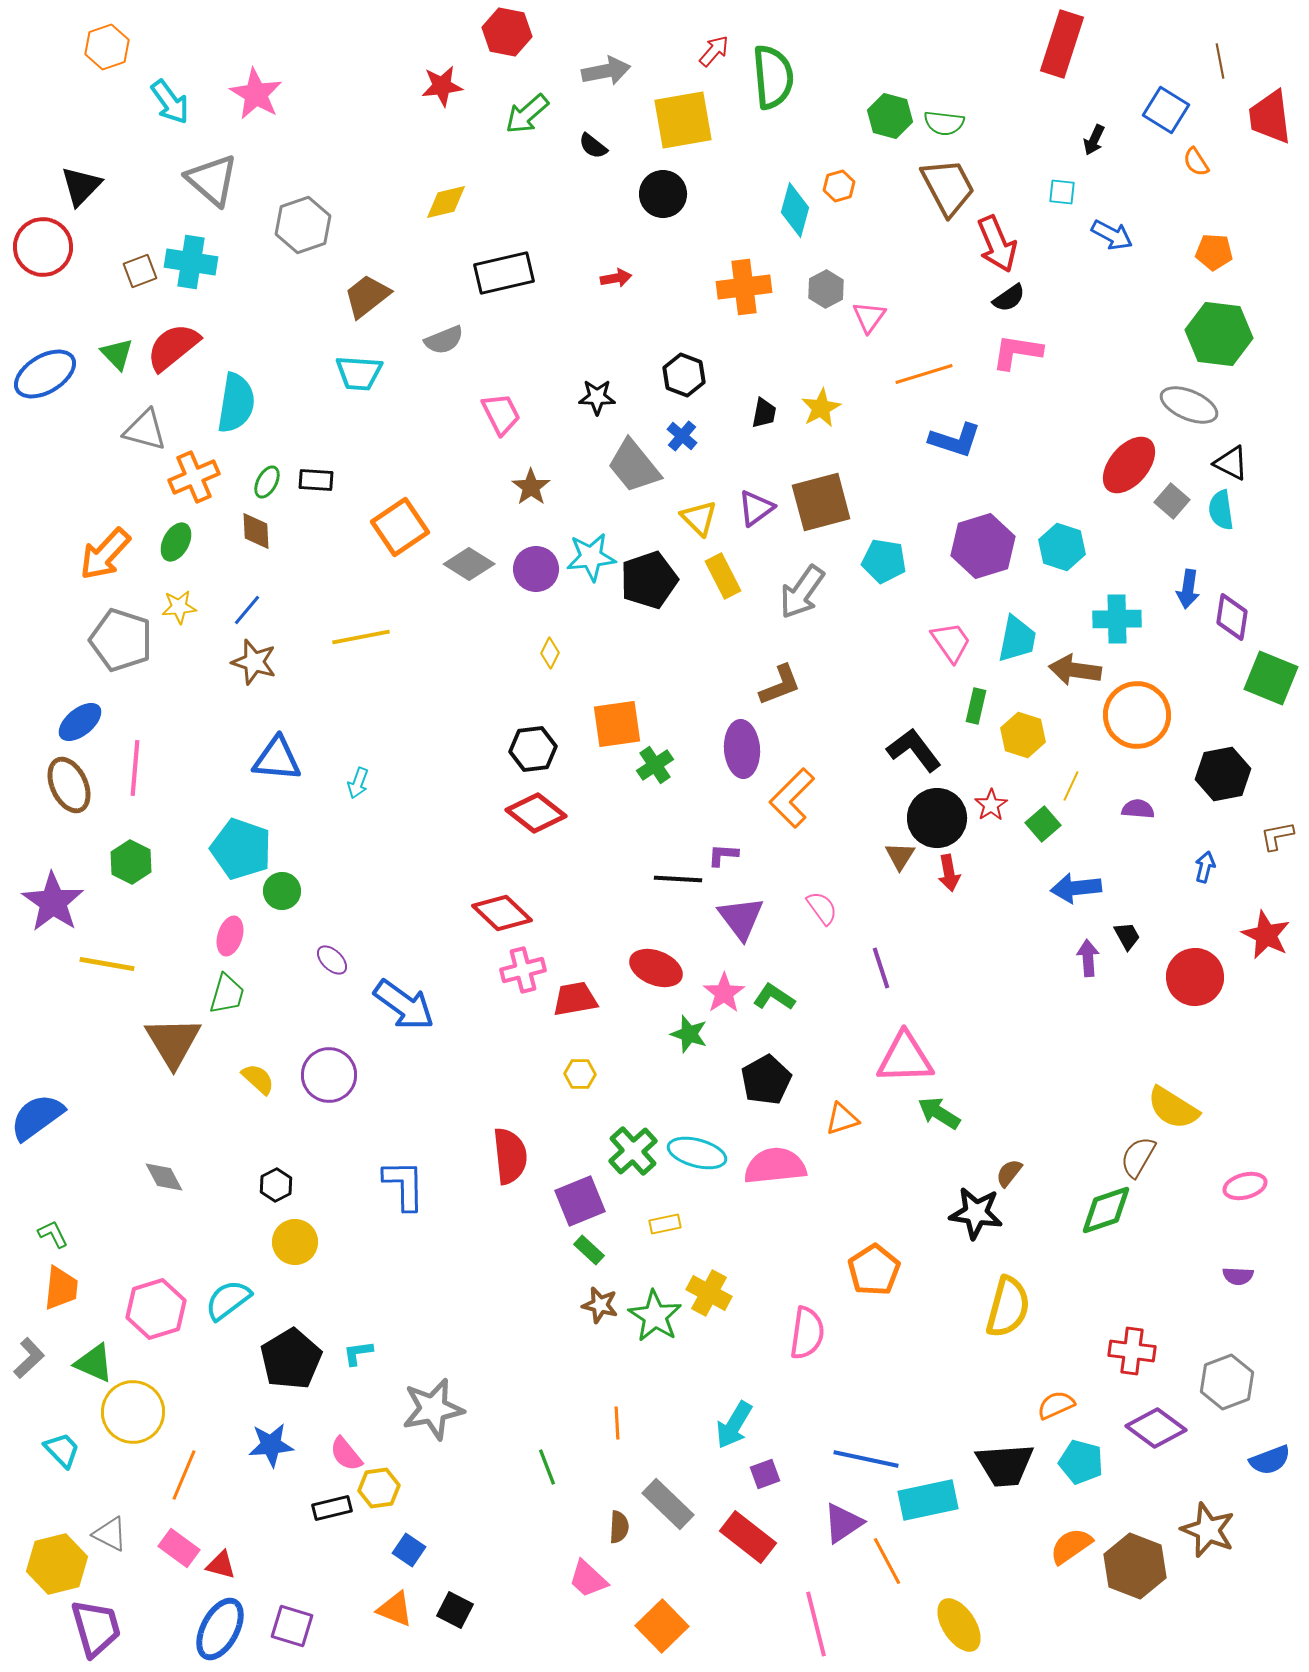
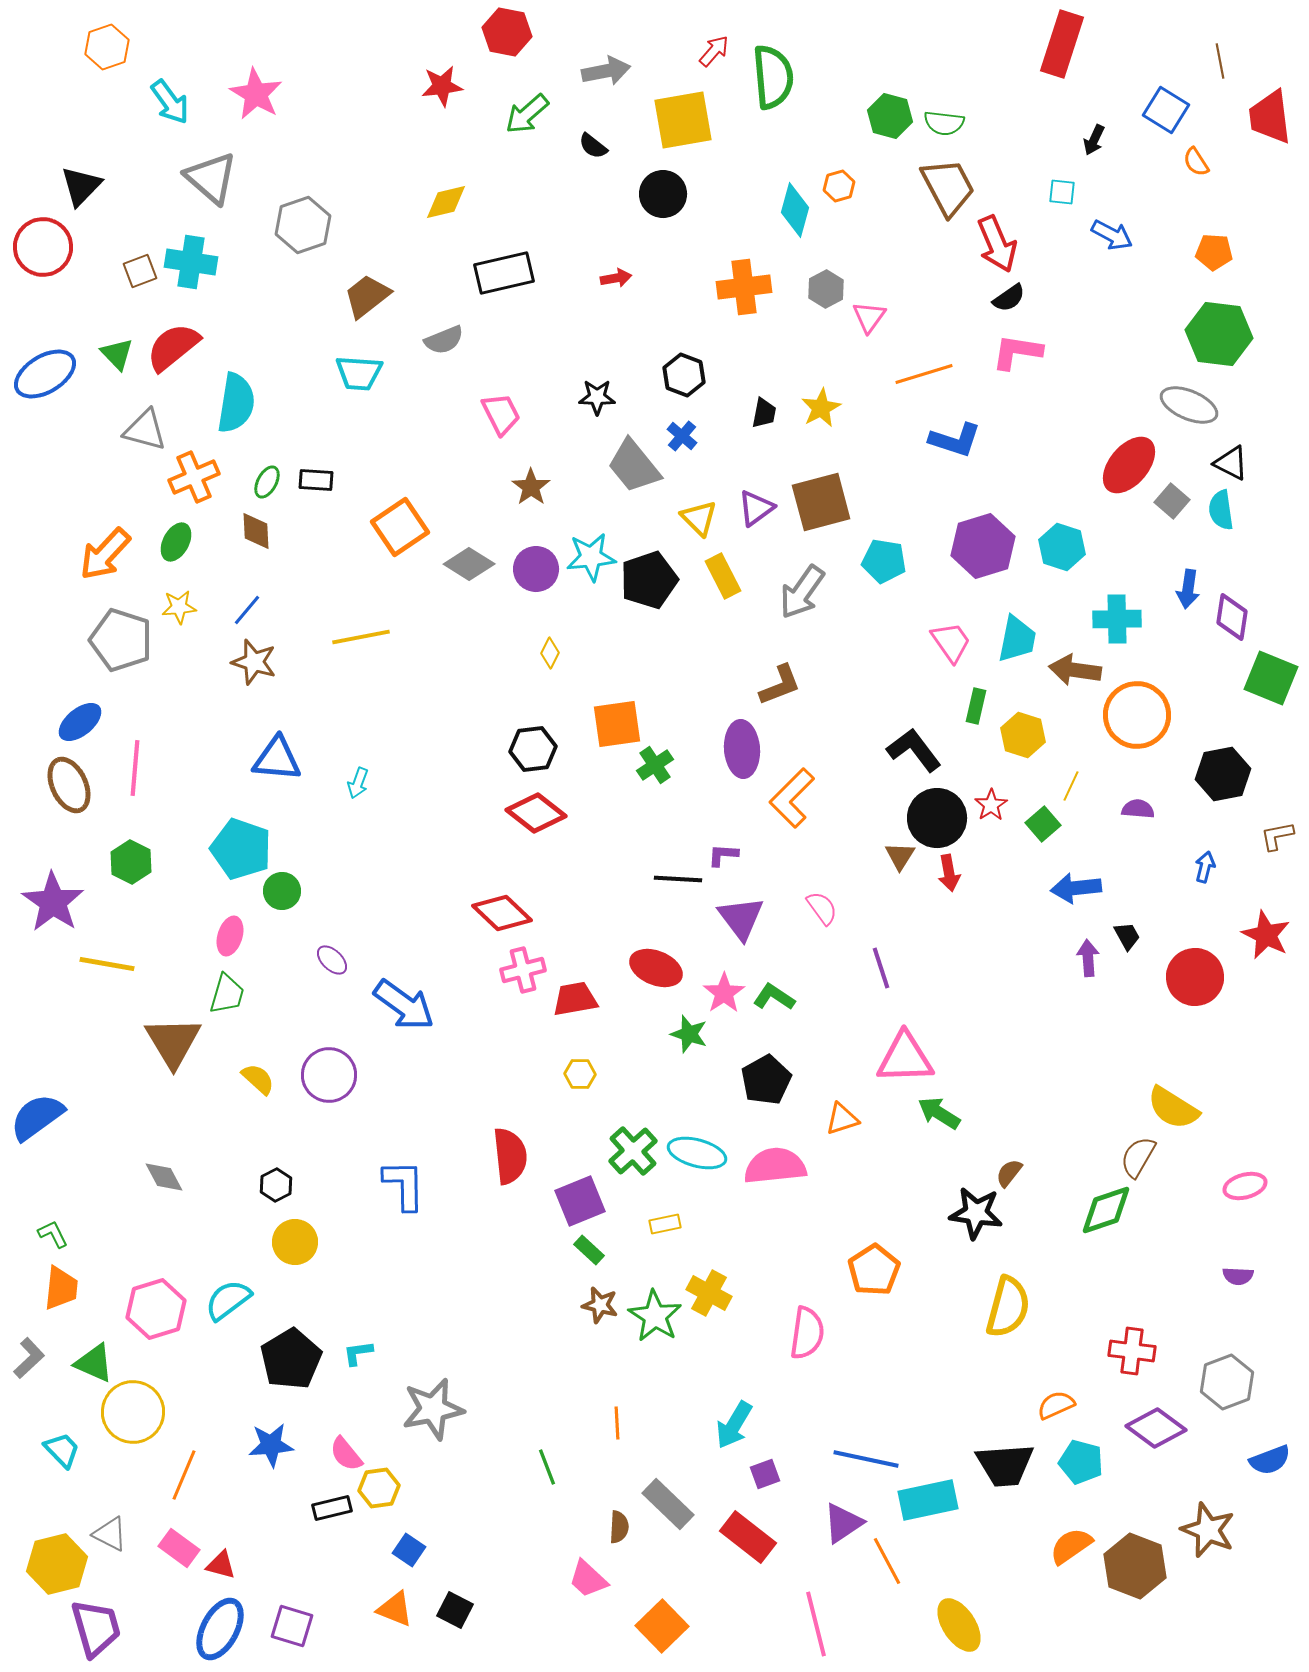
gray triangle at (212, 180): moved 1 px left, 2 px up
